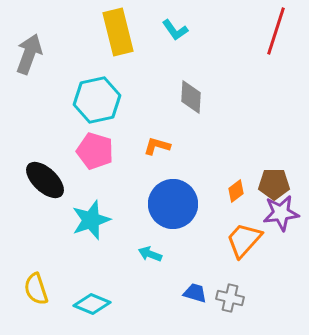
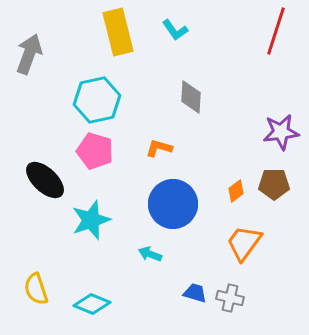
orange L-shape: moved 2 px right, 2 px down
purple star: moved 81 px up
orange trapezoid: moved 3 px down; rotated 6 degrees counterclockwise
